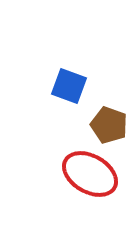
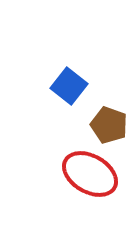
blue square: rotated 18 degrees clockwise
